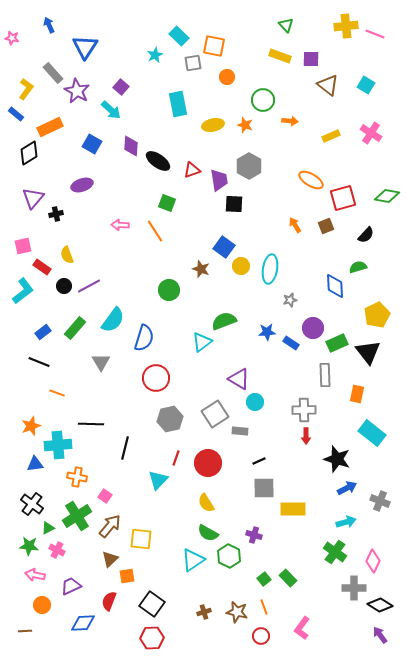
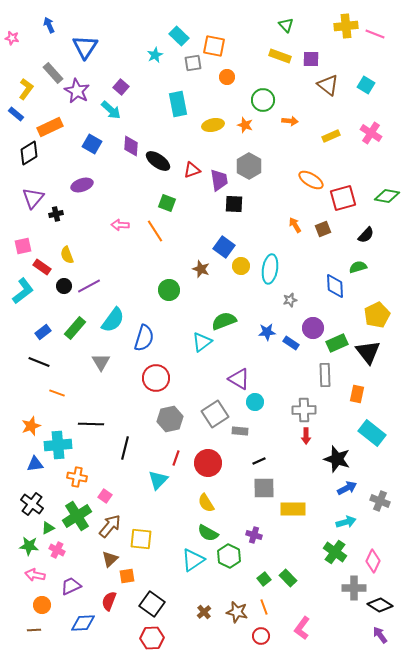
brown square at (326, 226): moved 3 px left, 3 px down
brown cross at (204, 612): rotated 24 degrees counterclockwise
brown line at (25, 631): moved 9 px right, 1 px up
